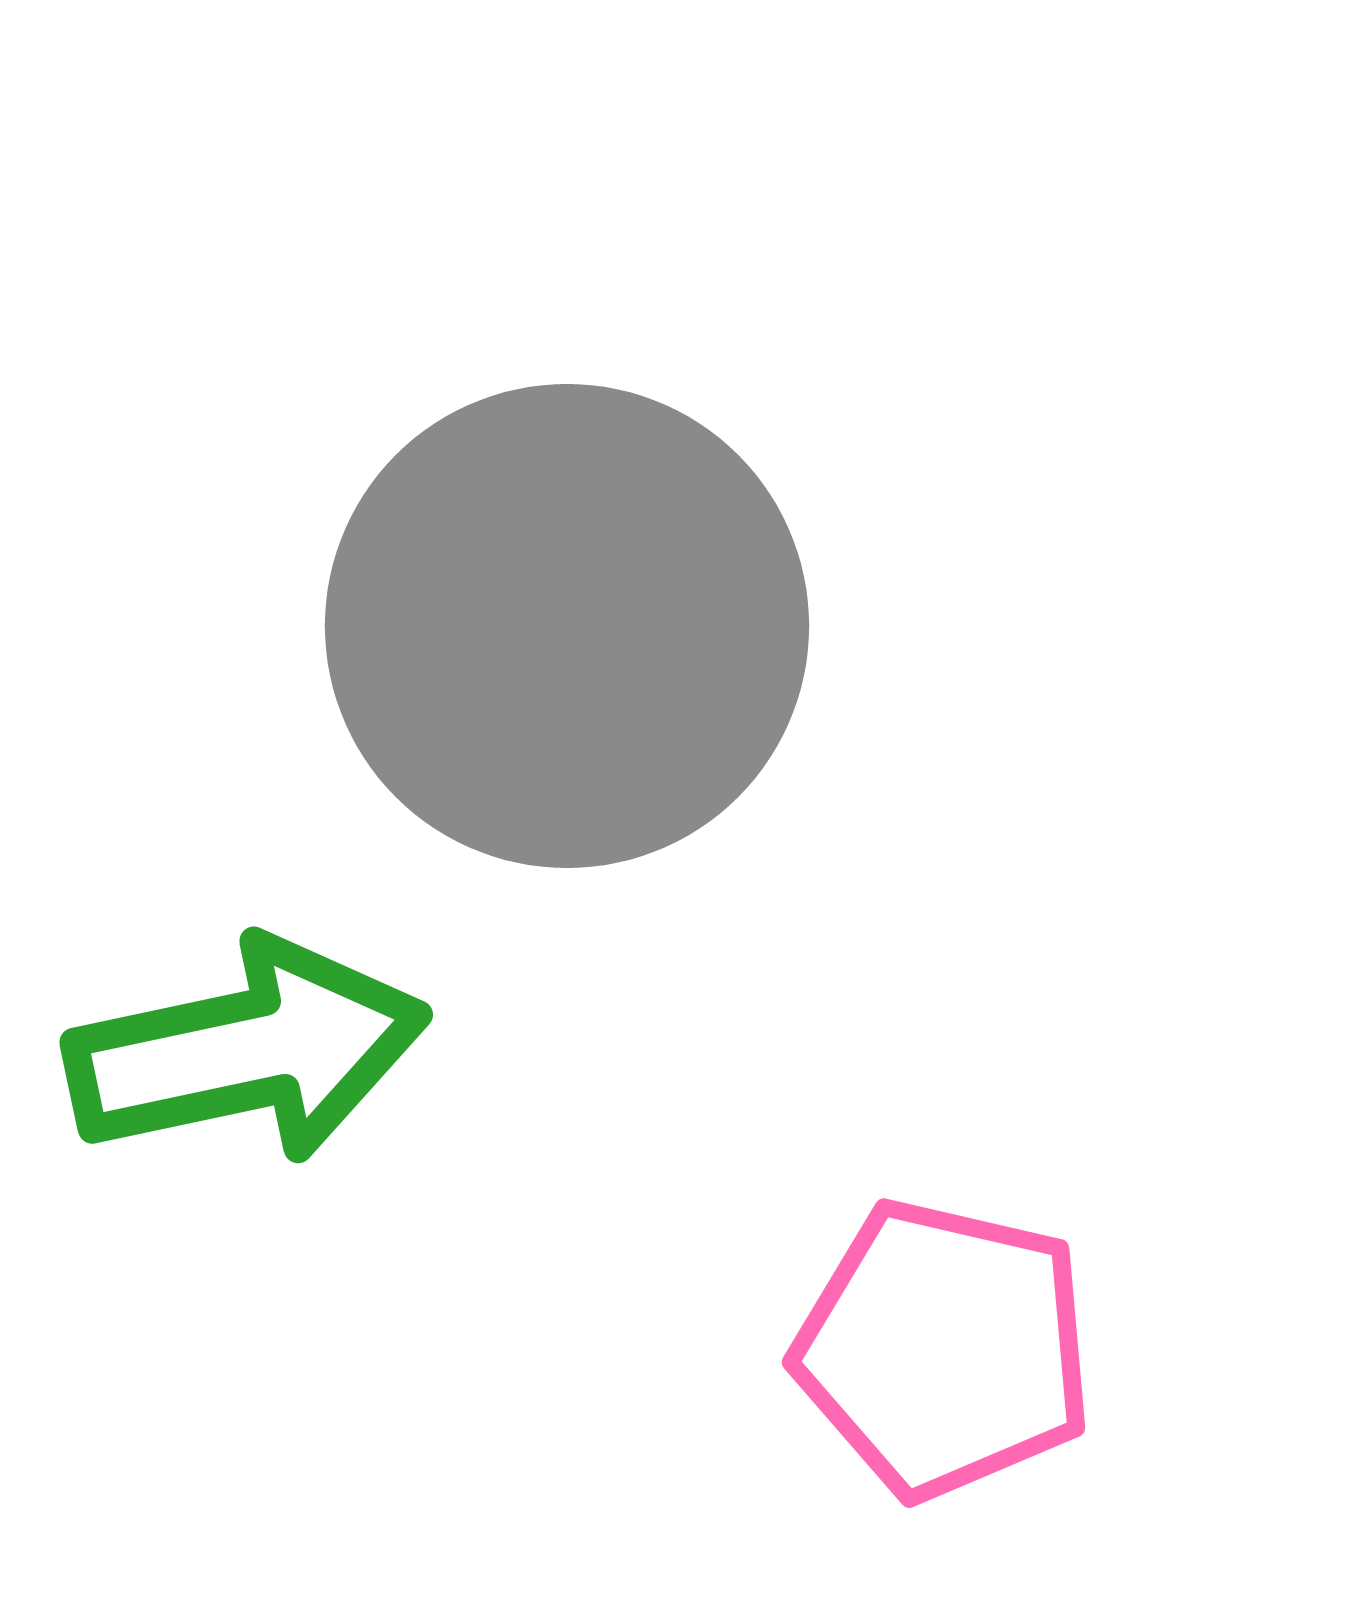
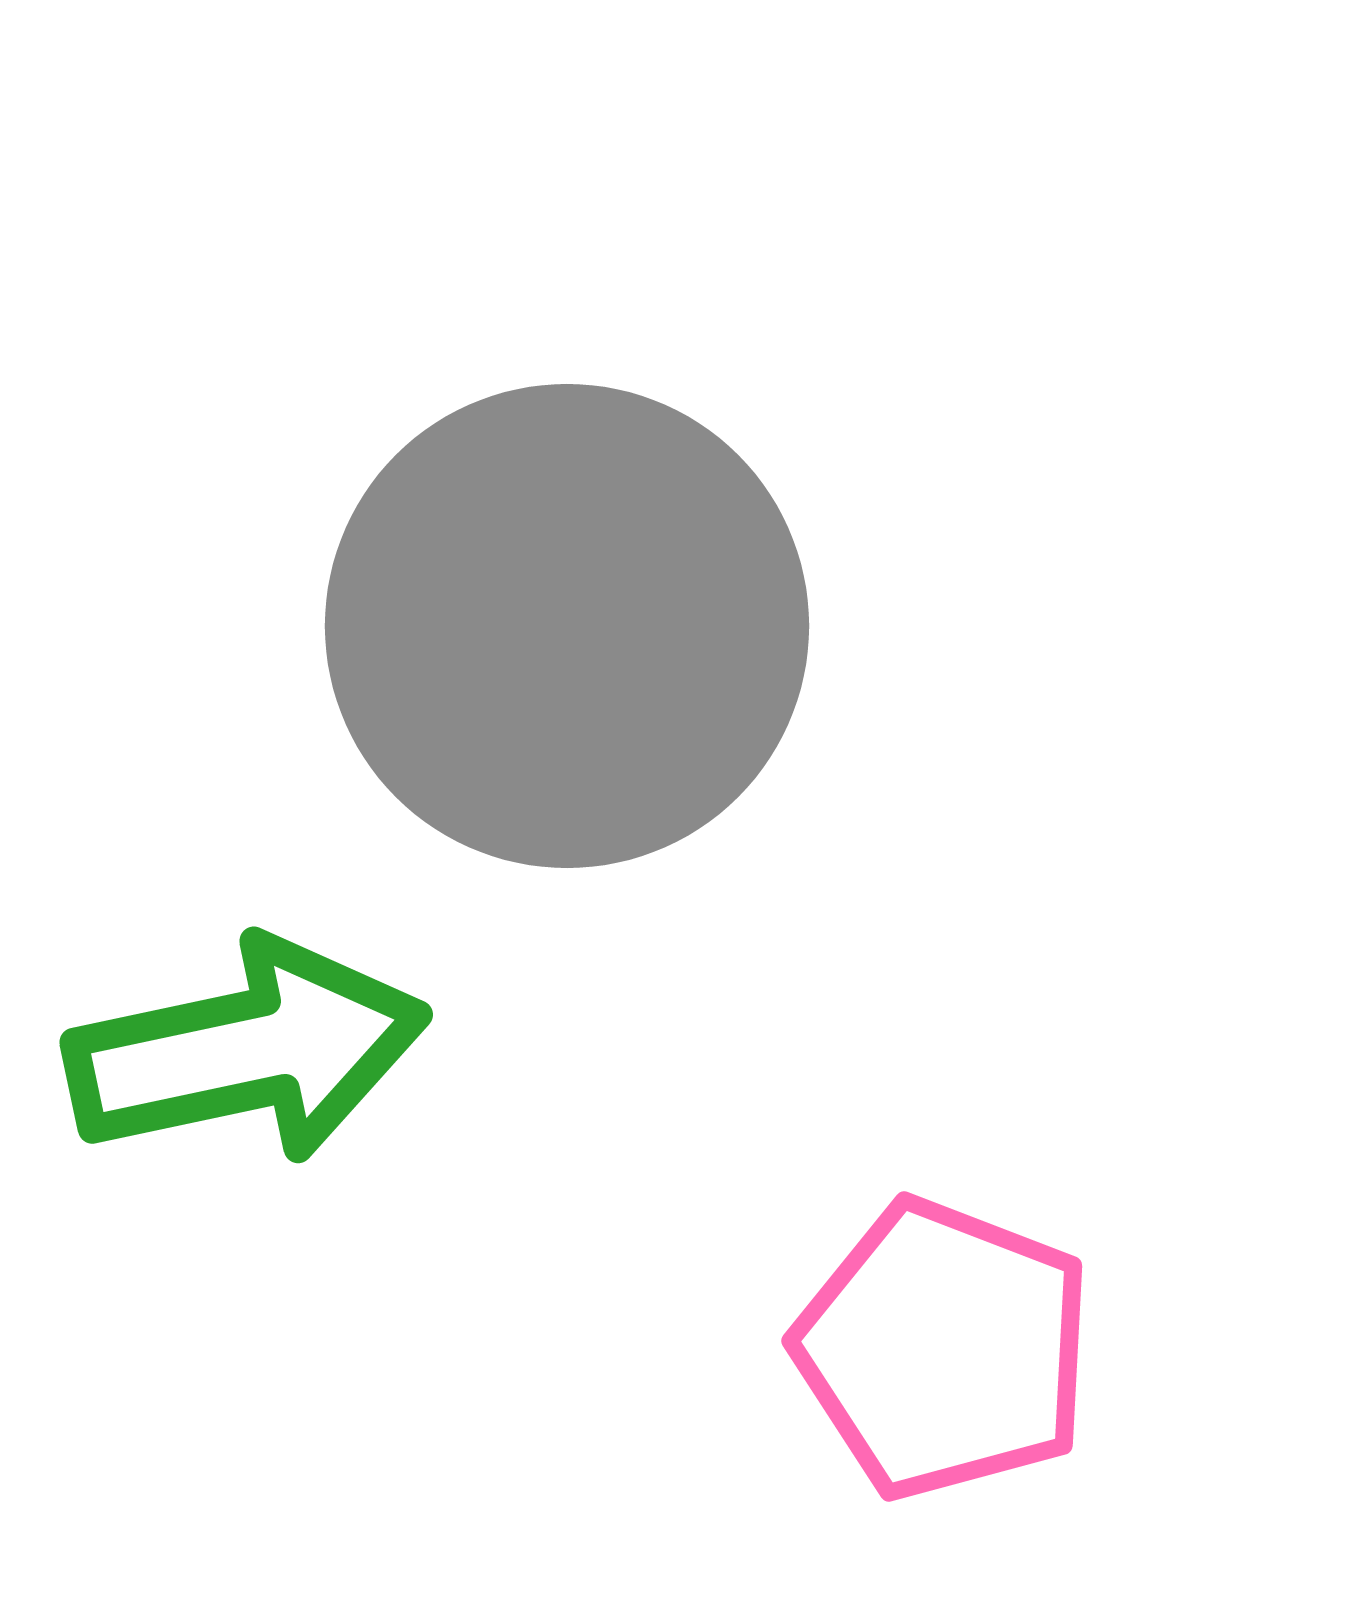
pink pentagon: rotated 8 degrees clockwise
